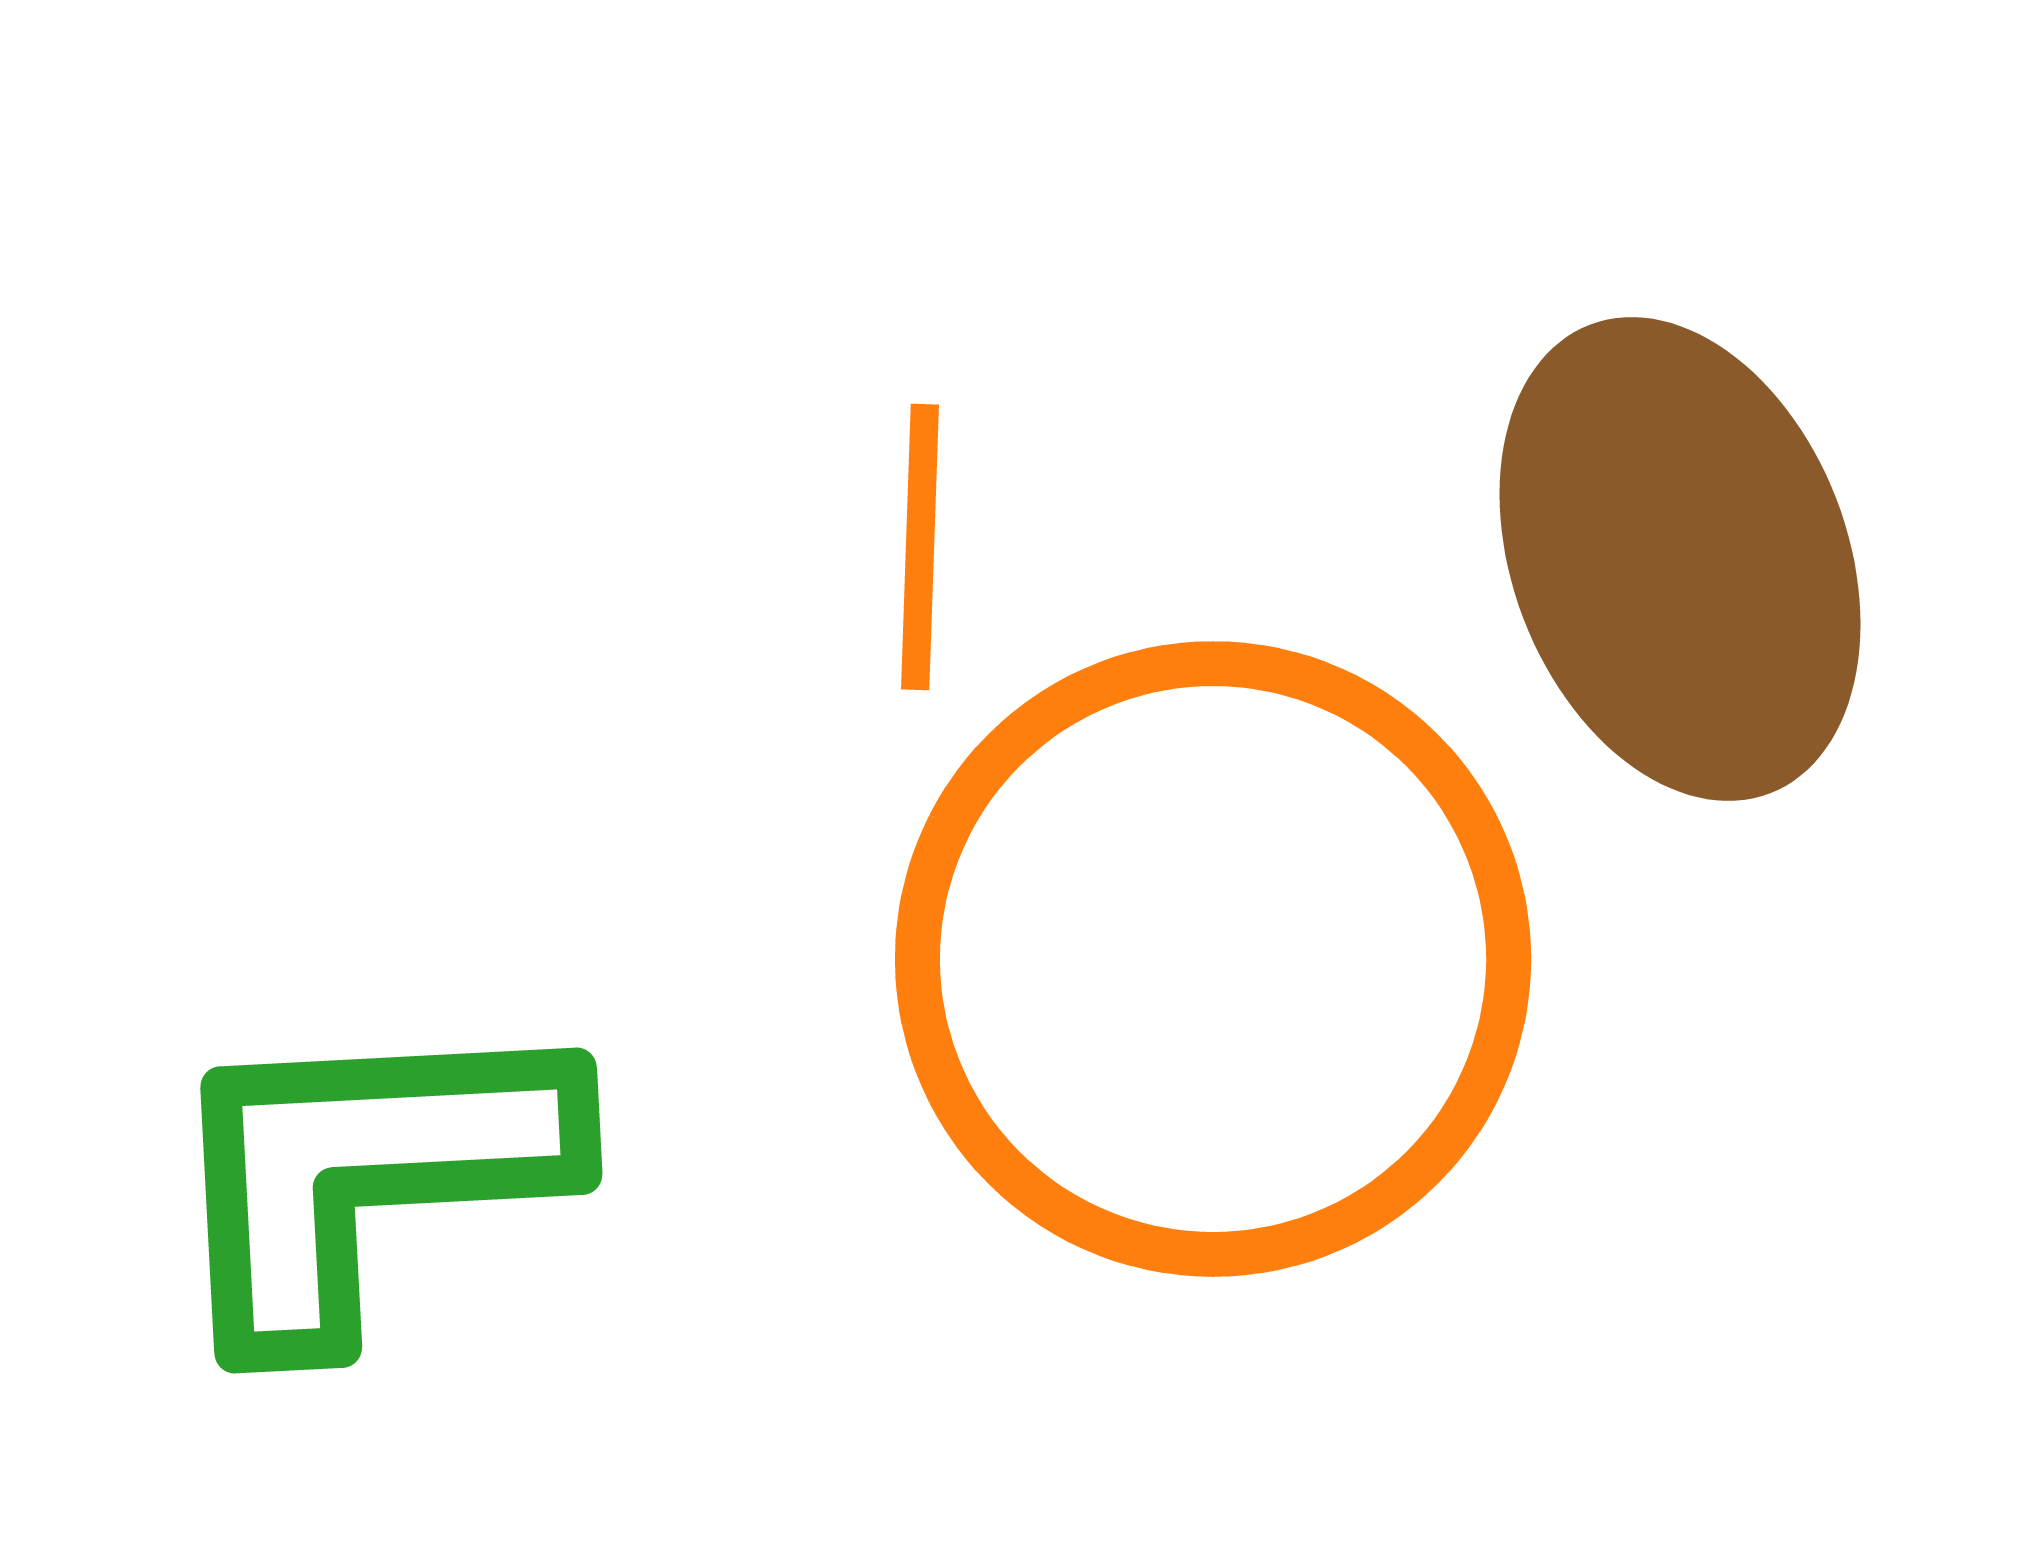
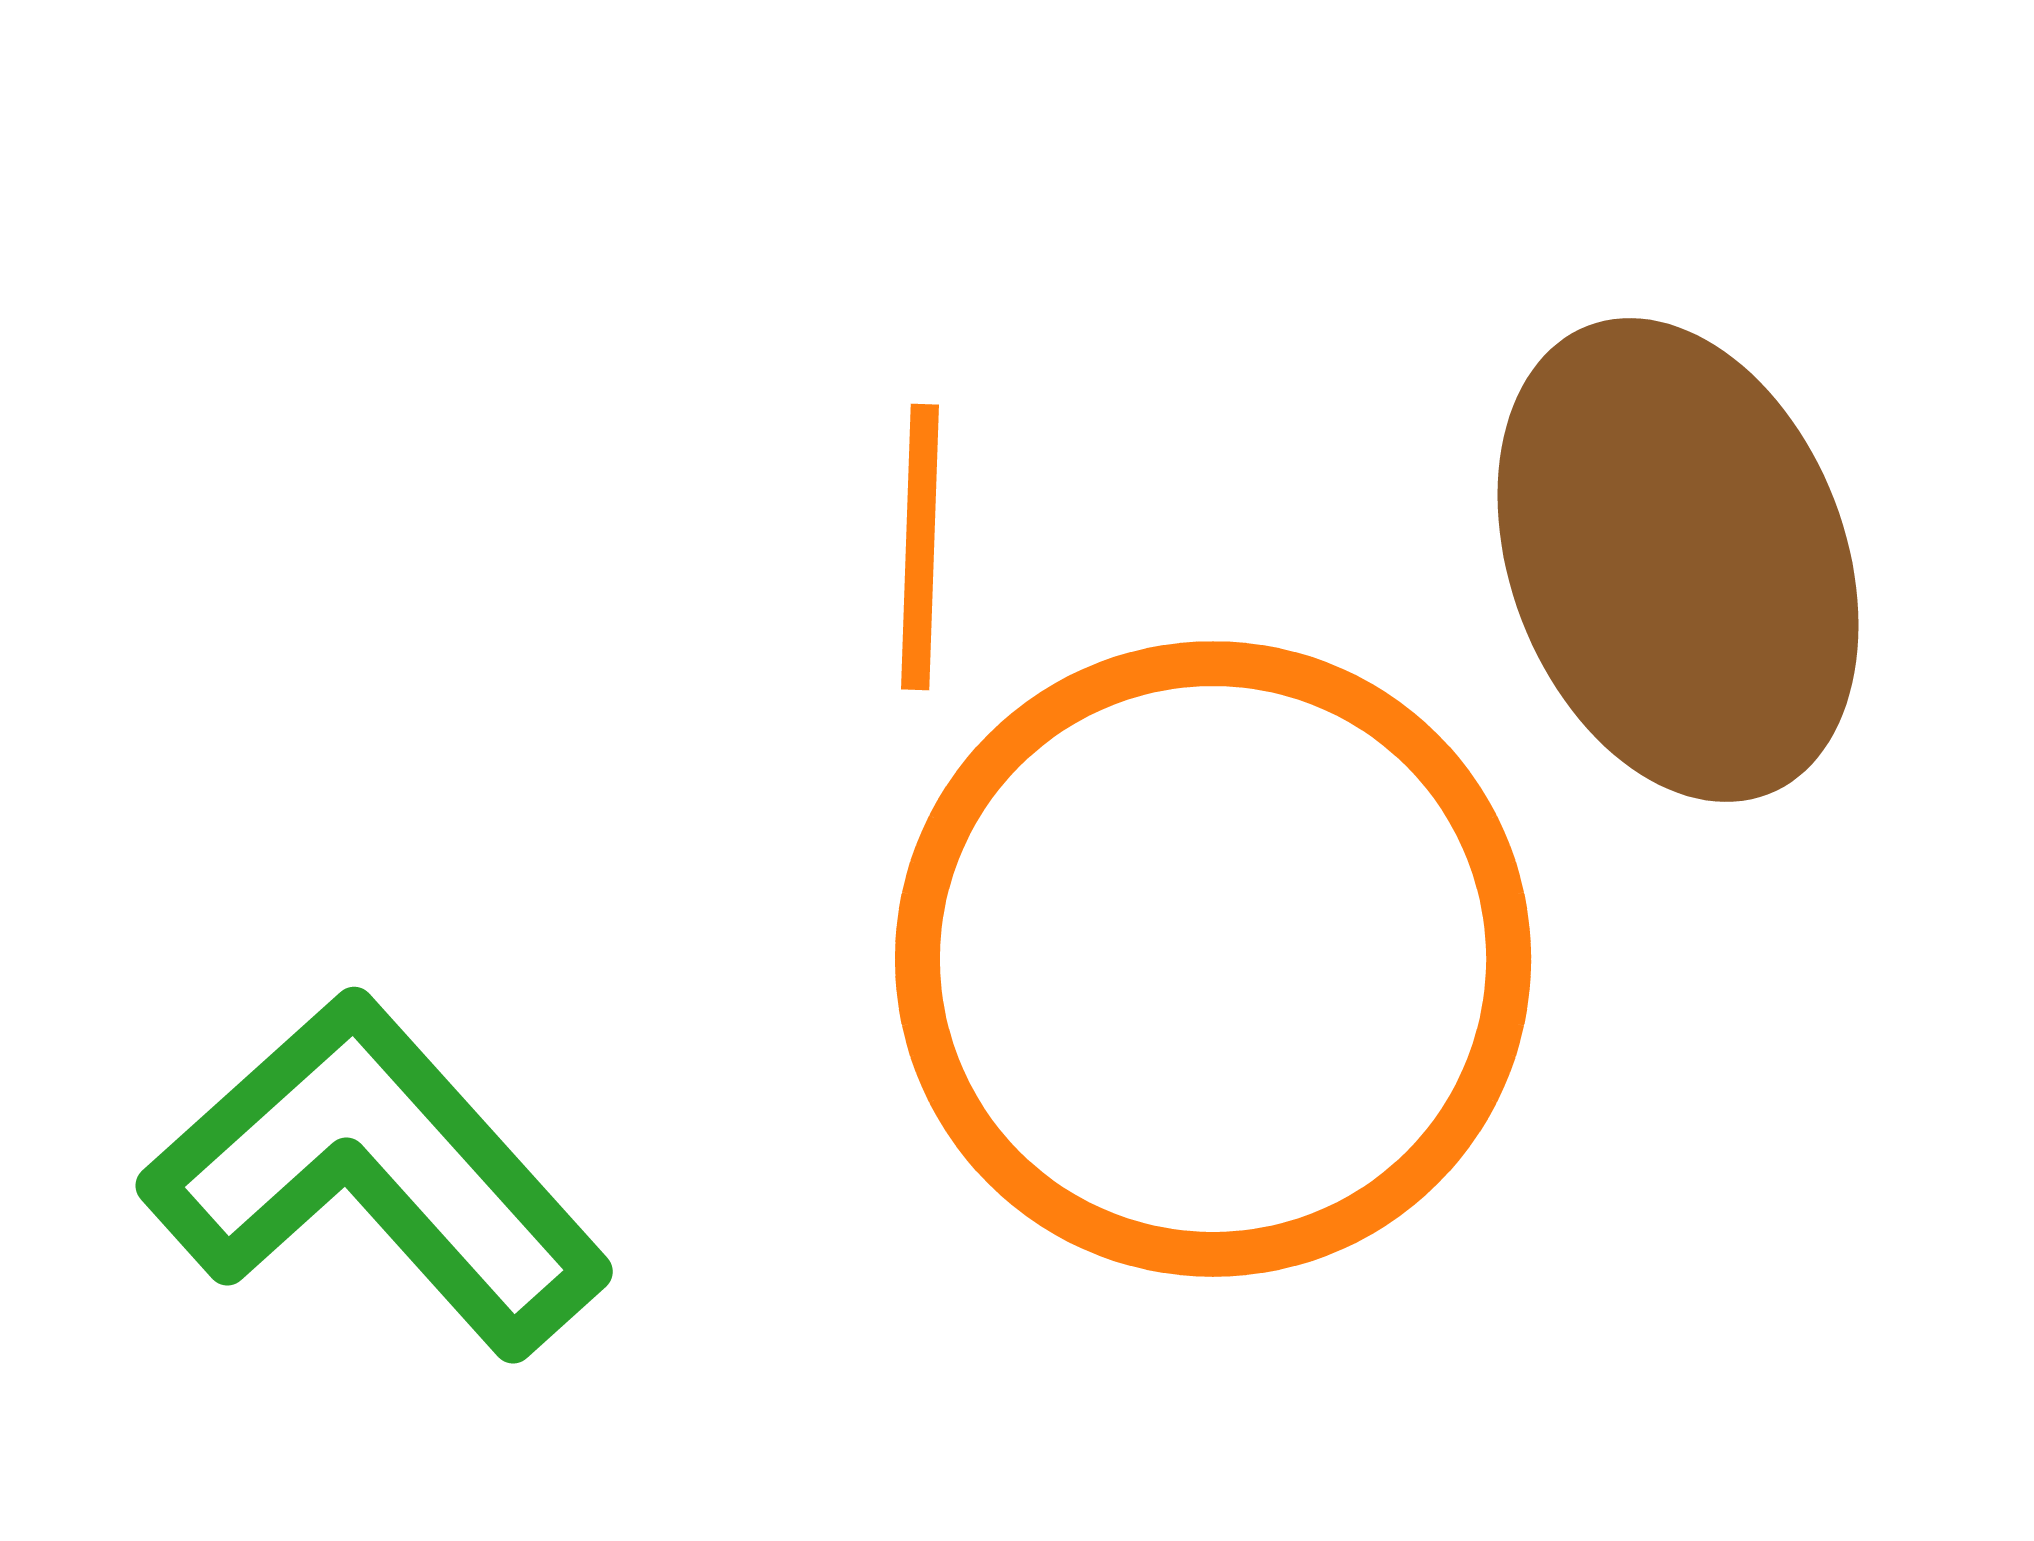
brown ellipse: moved 2 px left, 1 px down
green L-shape: moved 12 px right; rotated 51 degrees clockwise
